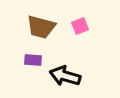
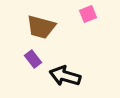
pink square: moved 8 px right, 12 px up
purple rectangle: moved 1 px up; rotated 48 degrees clockwise
